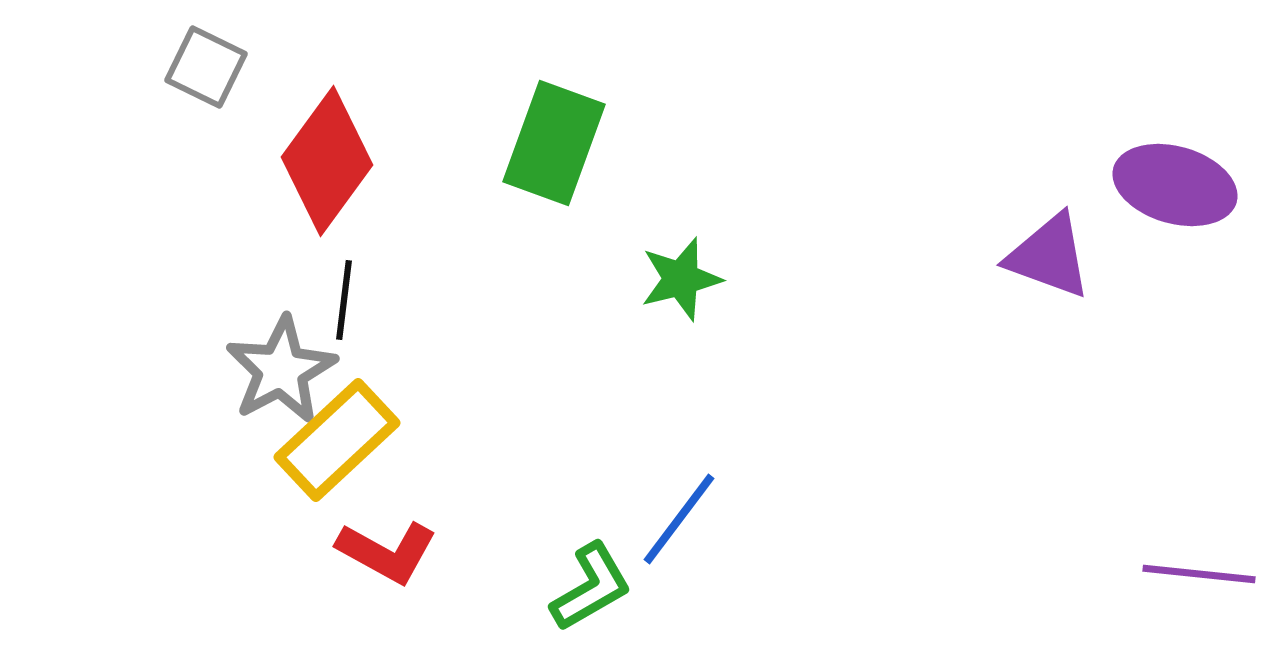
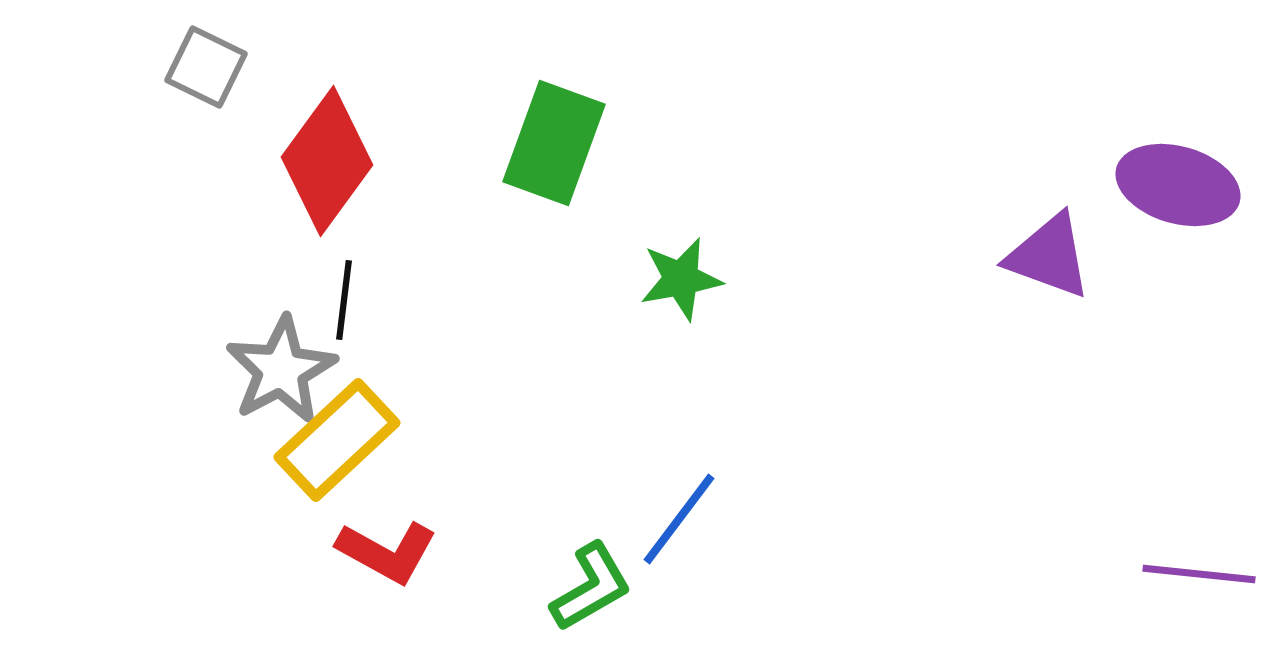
purple ellipse: moved 3 px right
green star: rotated 4 degrees clockwise
